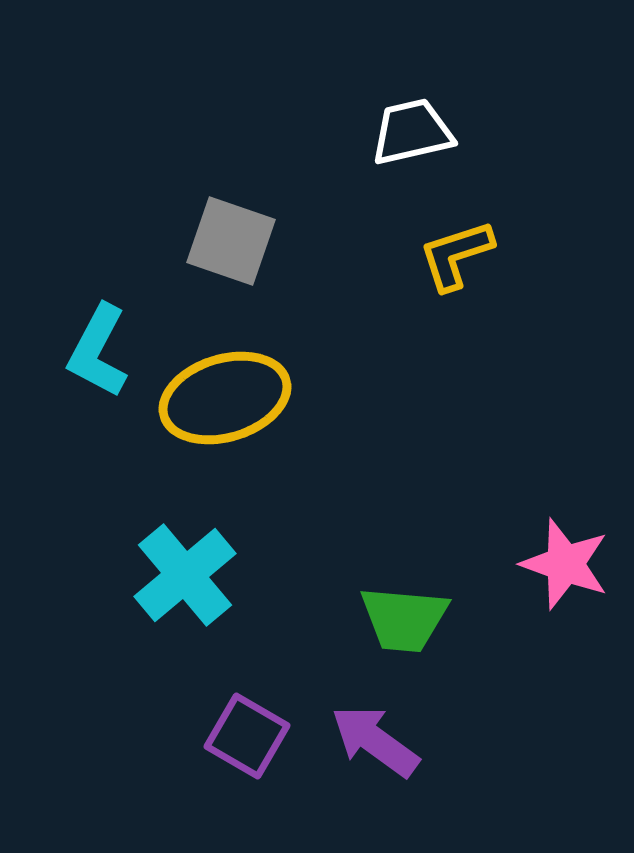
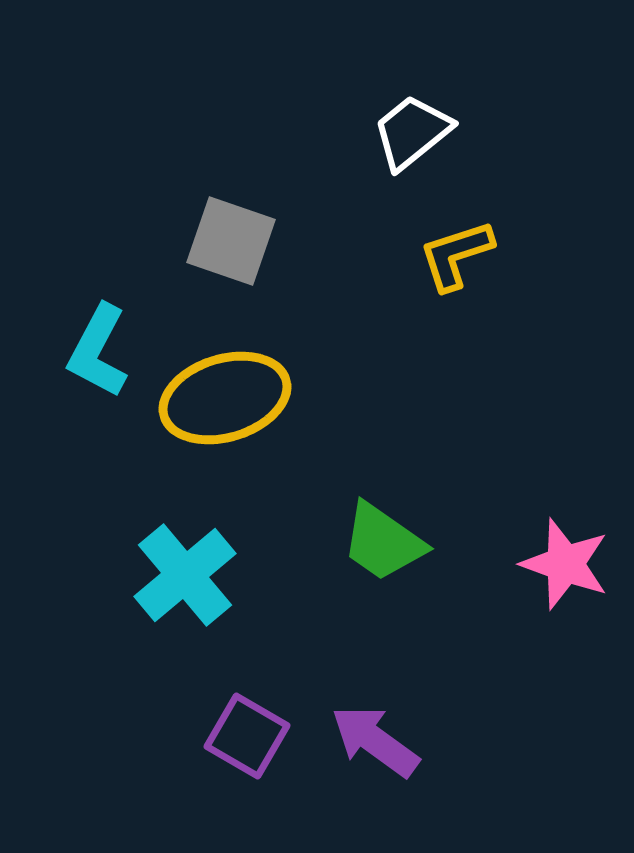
white trapezoid: rotated 26 degrees counterclockwise
green trapezoid: moved 21 px left, 77 px up; rotated 30 degrees clockwise
